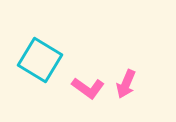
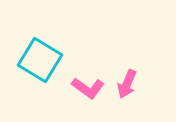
pink arrow: moved 1 px right
